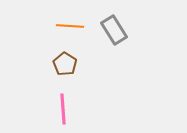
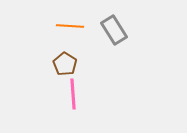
pink line: moved 10 px right, 15 px up
